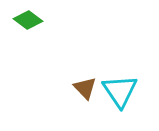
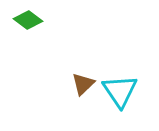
brown triangle: moved 2 px left, 4 px up; rotated 30 degrees clockwise
